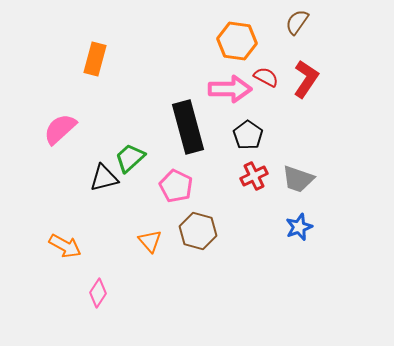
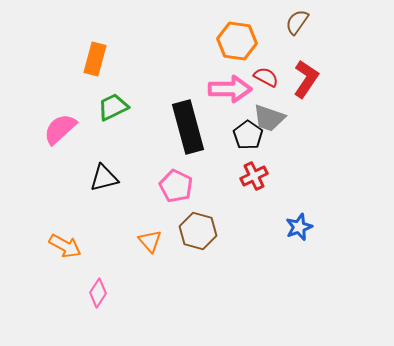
green trapezoid: moved 17 px left, 51 px up; rotated 16 degrees clockwise
gray trapezoid: moved 29 px left, 61 px up
